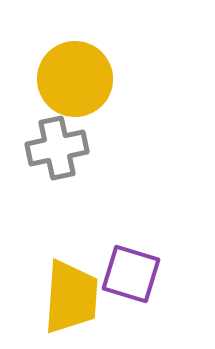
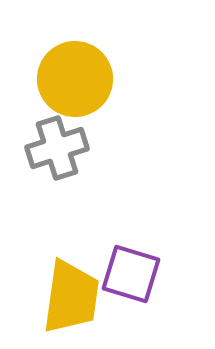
gray cross: rotated 6 degrees counterclockwise
yellow trapezoid: rotated 4 degrees clockwise
